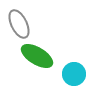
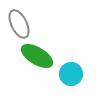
cyan circle: moved 3 px left
